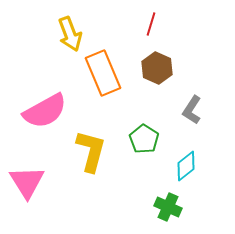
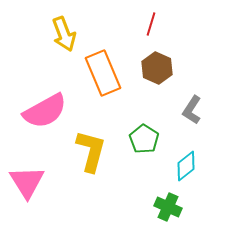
yellow arrow: moved 6 px left
